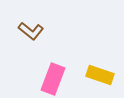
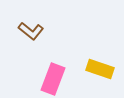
yellow rectangle: moved 6 px up
